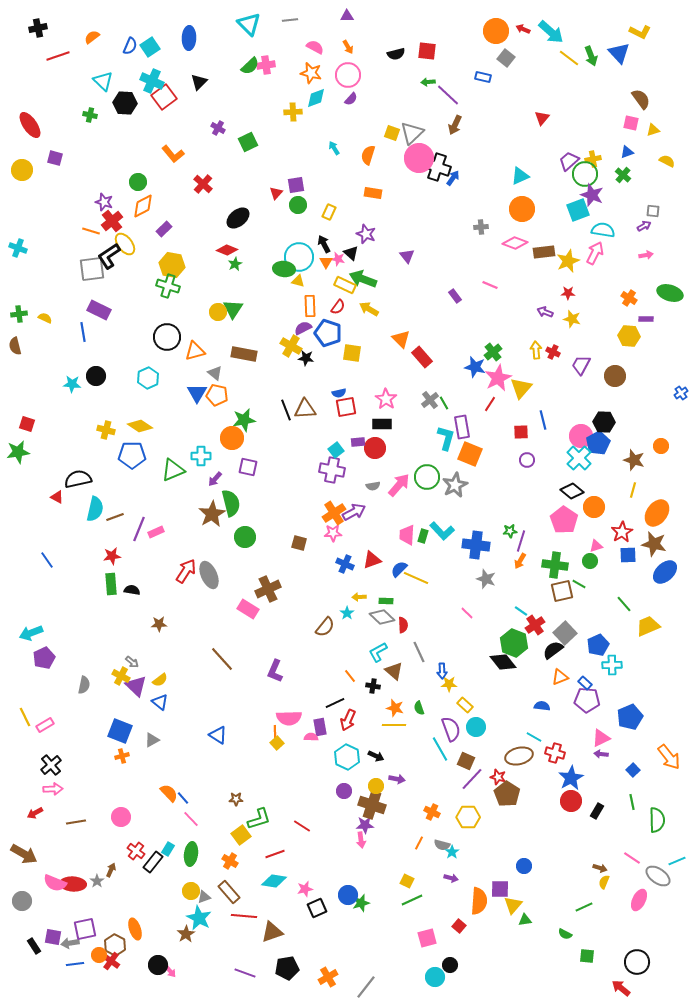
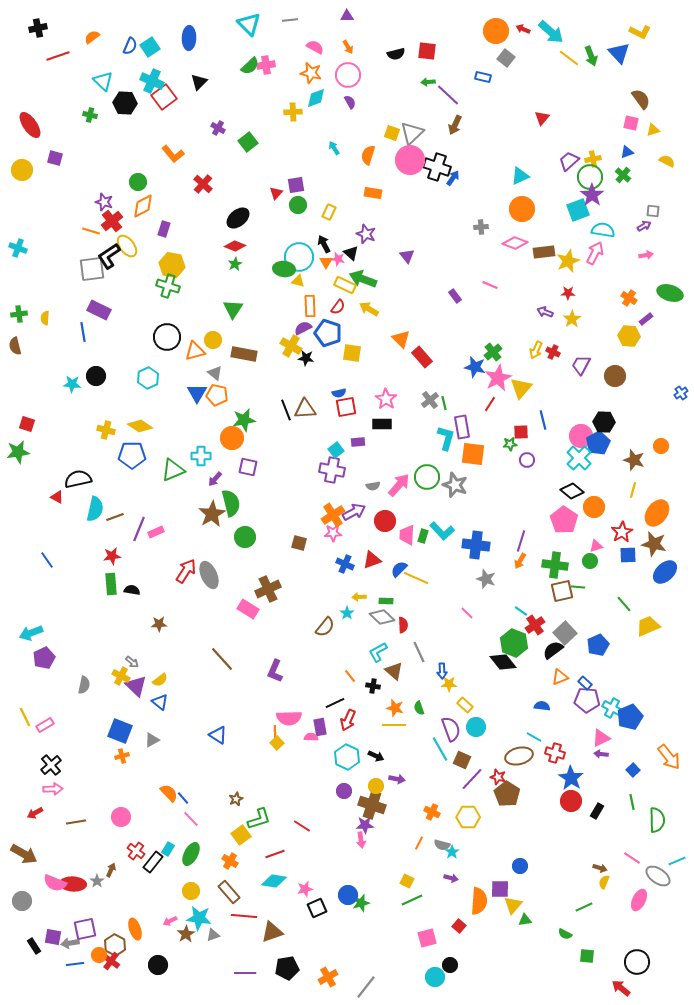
purple semicircle at (351, 99): moved 1 px left, 3 px down; rotated 72 degrees counterclockwise
green square at (248, 142): rotated 12 degrees counterclockwise
pink circle at (419, 158): moved 9 px left, 2 px down
green circle at (585, 174): moved 5 px right, 3 px down
purple star at (592, 195): rotated 15 degrees clockwise
purple rectangle at (164, 229): rotated 28 degrees counterclockwise
yellow ellipse at (125, 244): moved 2 px right, 2 px down
red diamond at (227, 250): moved 8 px right, 4 px up
yellow circle at (218, 312): moved 5 px left, 28 px down
yellow semicircle at (45, 318): rotated 112 degrees counterclockwise
yellow star at (572, 319): rotated 24 degrees clockwise
purple rectangle at (646, 319): rotated 40 degrees counterclockwise
yellow arrow at (536, 350): rotated 150 degrees counterclockwise
green line at (444, 403): rotated 16 degrees clockwise
red circle at (375, 448): moved 10 px right, 73 px down
orange square at (470, 454): moved 3 px right; rotated 15 degrees counterclockwise
gray star at (455, 485): rotated 25 degrees counterclockwise
orange cross at (334, 513): moved 1 px left, 2 px down
green star at (510, 531): moved 87 px up
green line at (579, 584): moved 1 px left, 3 px down; rotated 24 degrees counterclockwise
cyan cross at (612, 665): moved 43 px down; rotated 30 degrees clockwise
brown square at (466, 761): moved 4 px left, 1 px up
blue star at (571, 778): rotated 10 degrees counterclockwise
brown star at (236, 799): rotated 24 degrees counterclockwise
green ellipse at (191, 854): rotated 20 degrees clockwise
blue circle at (524, 866): moved 4 px left
gray triangle at (204, 897): moved 9 px right, 38 px down
cyan star at (199, 918): rotated 20 degrees counterclockwise
pink arrow at (170, 971): moved 50 px up; rotated 104 degrees clockwise
purple line at (245, 973): rotated 20 degrees counterclockwise
